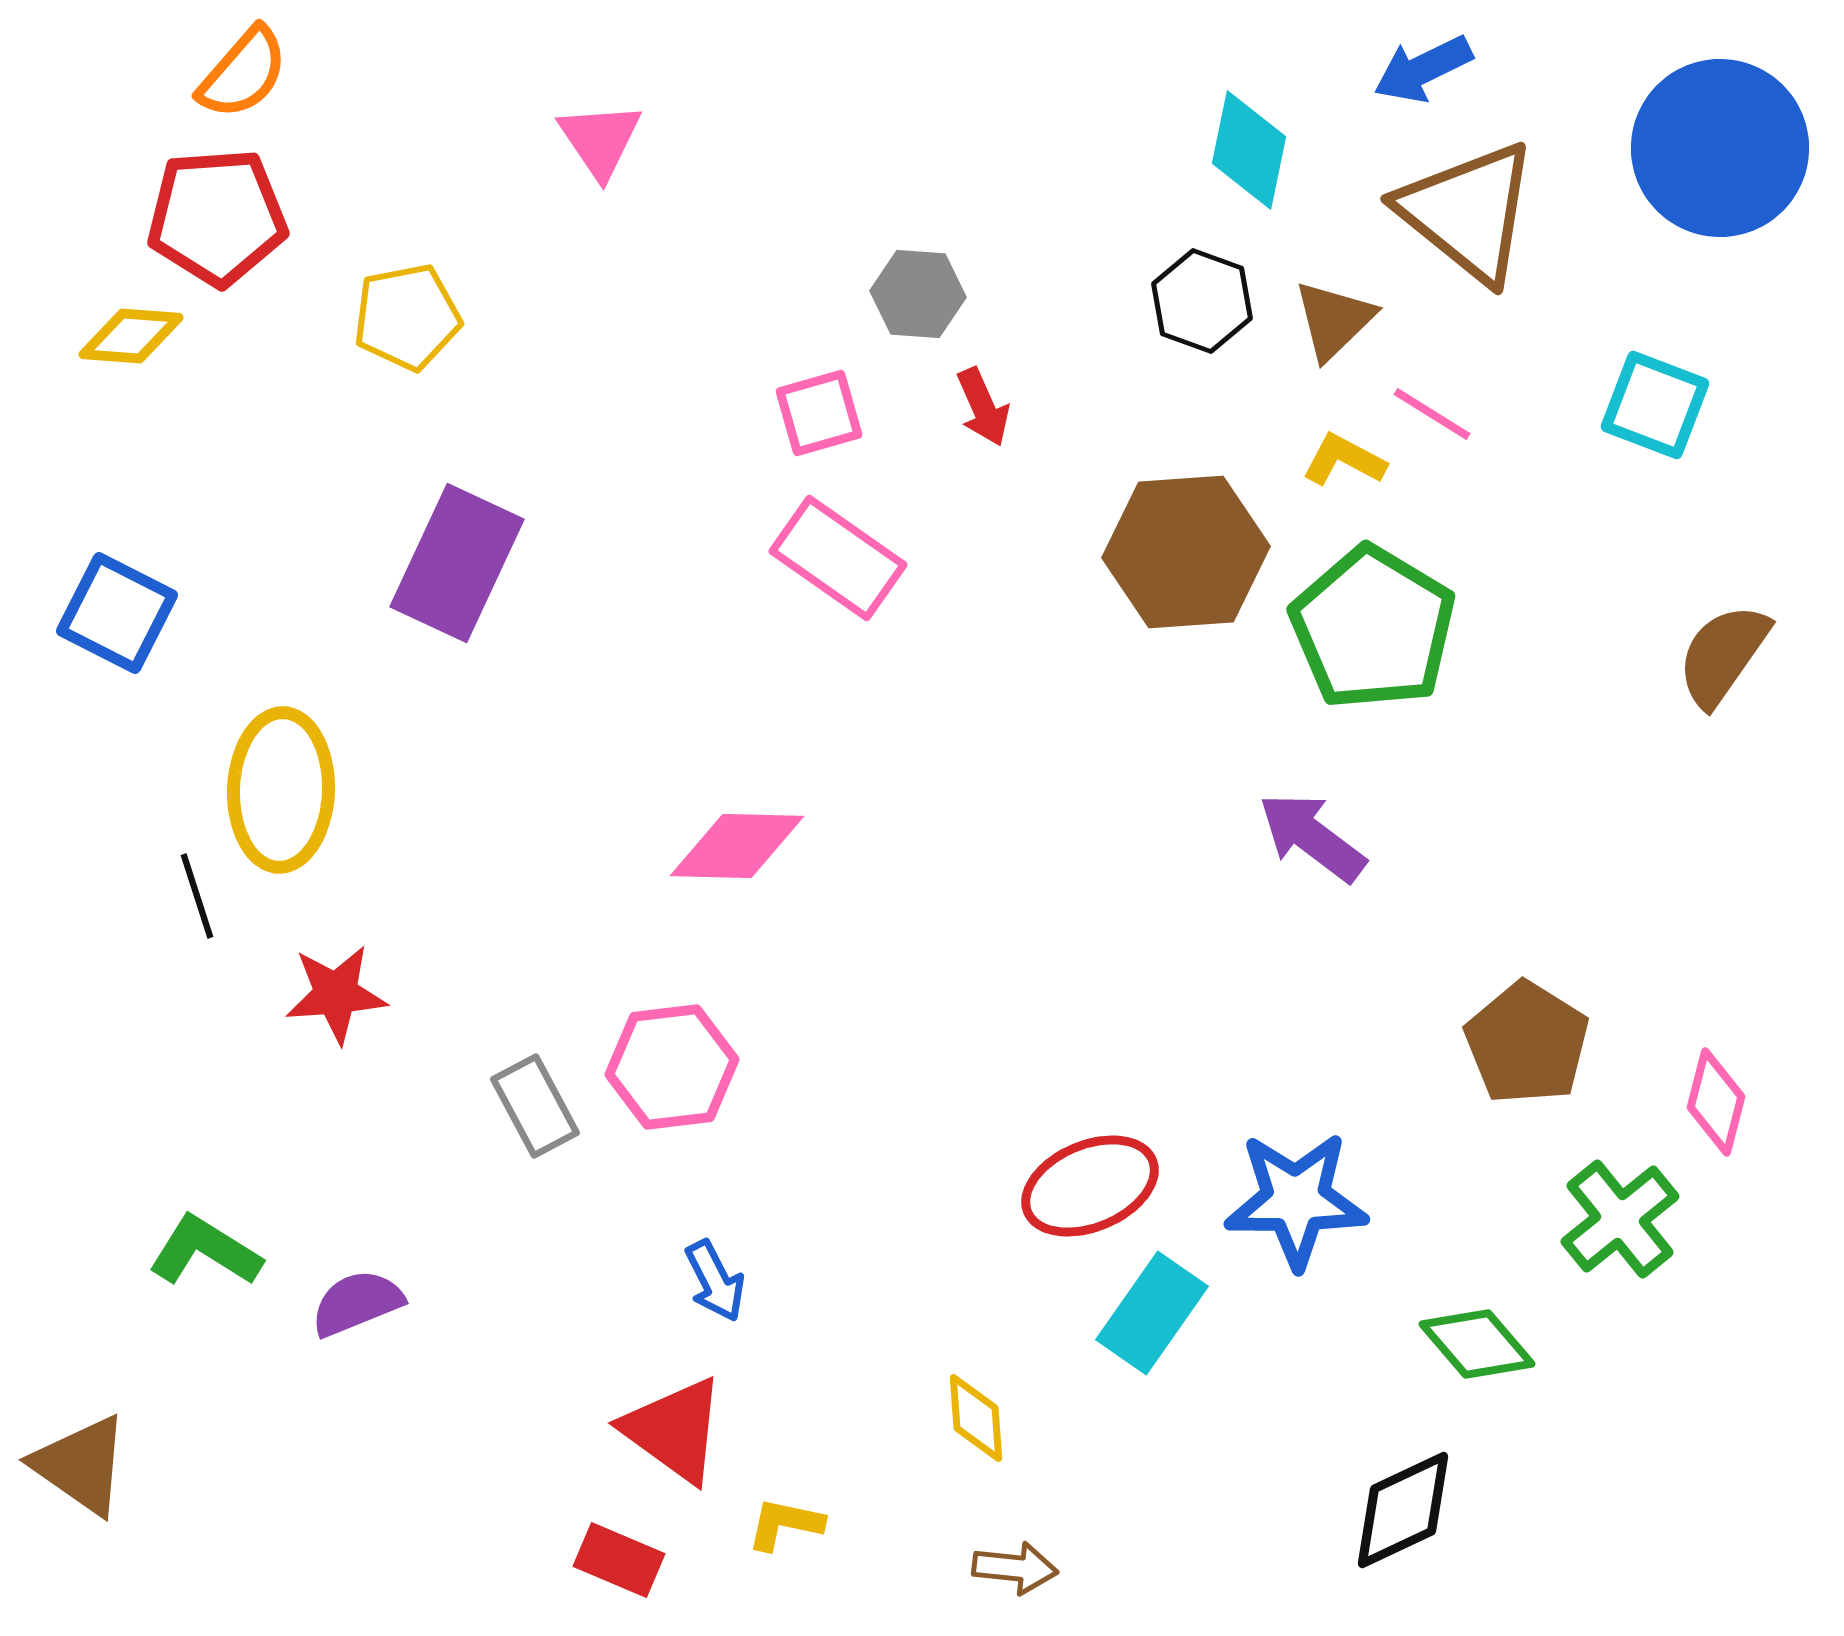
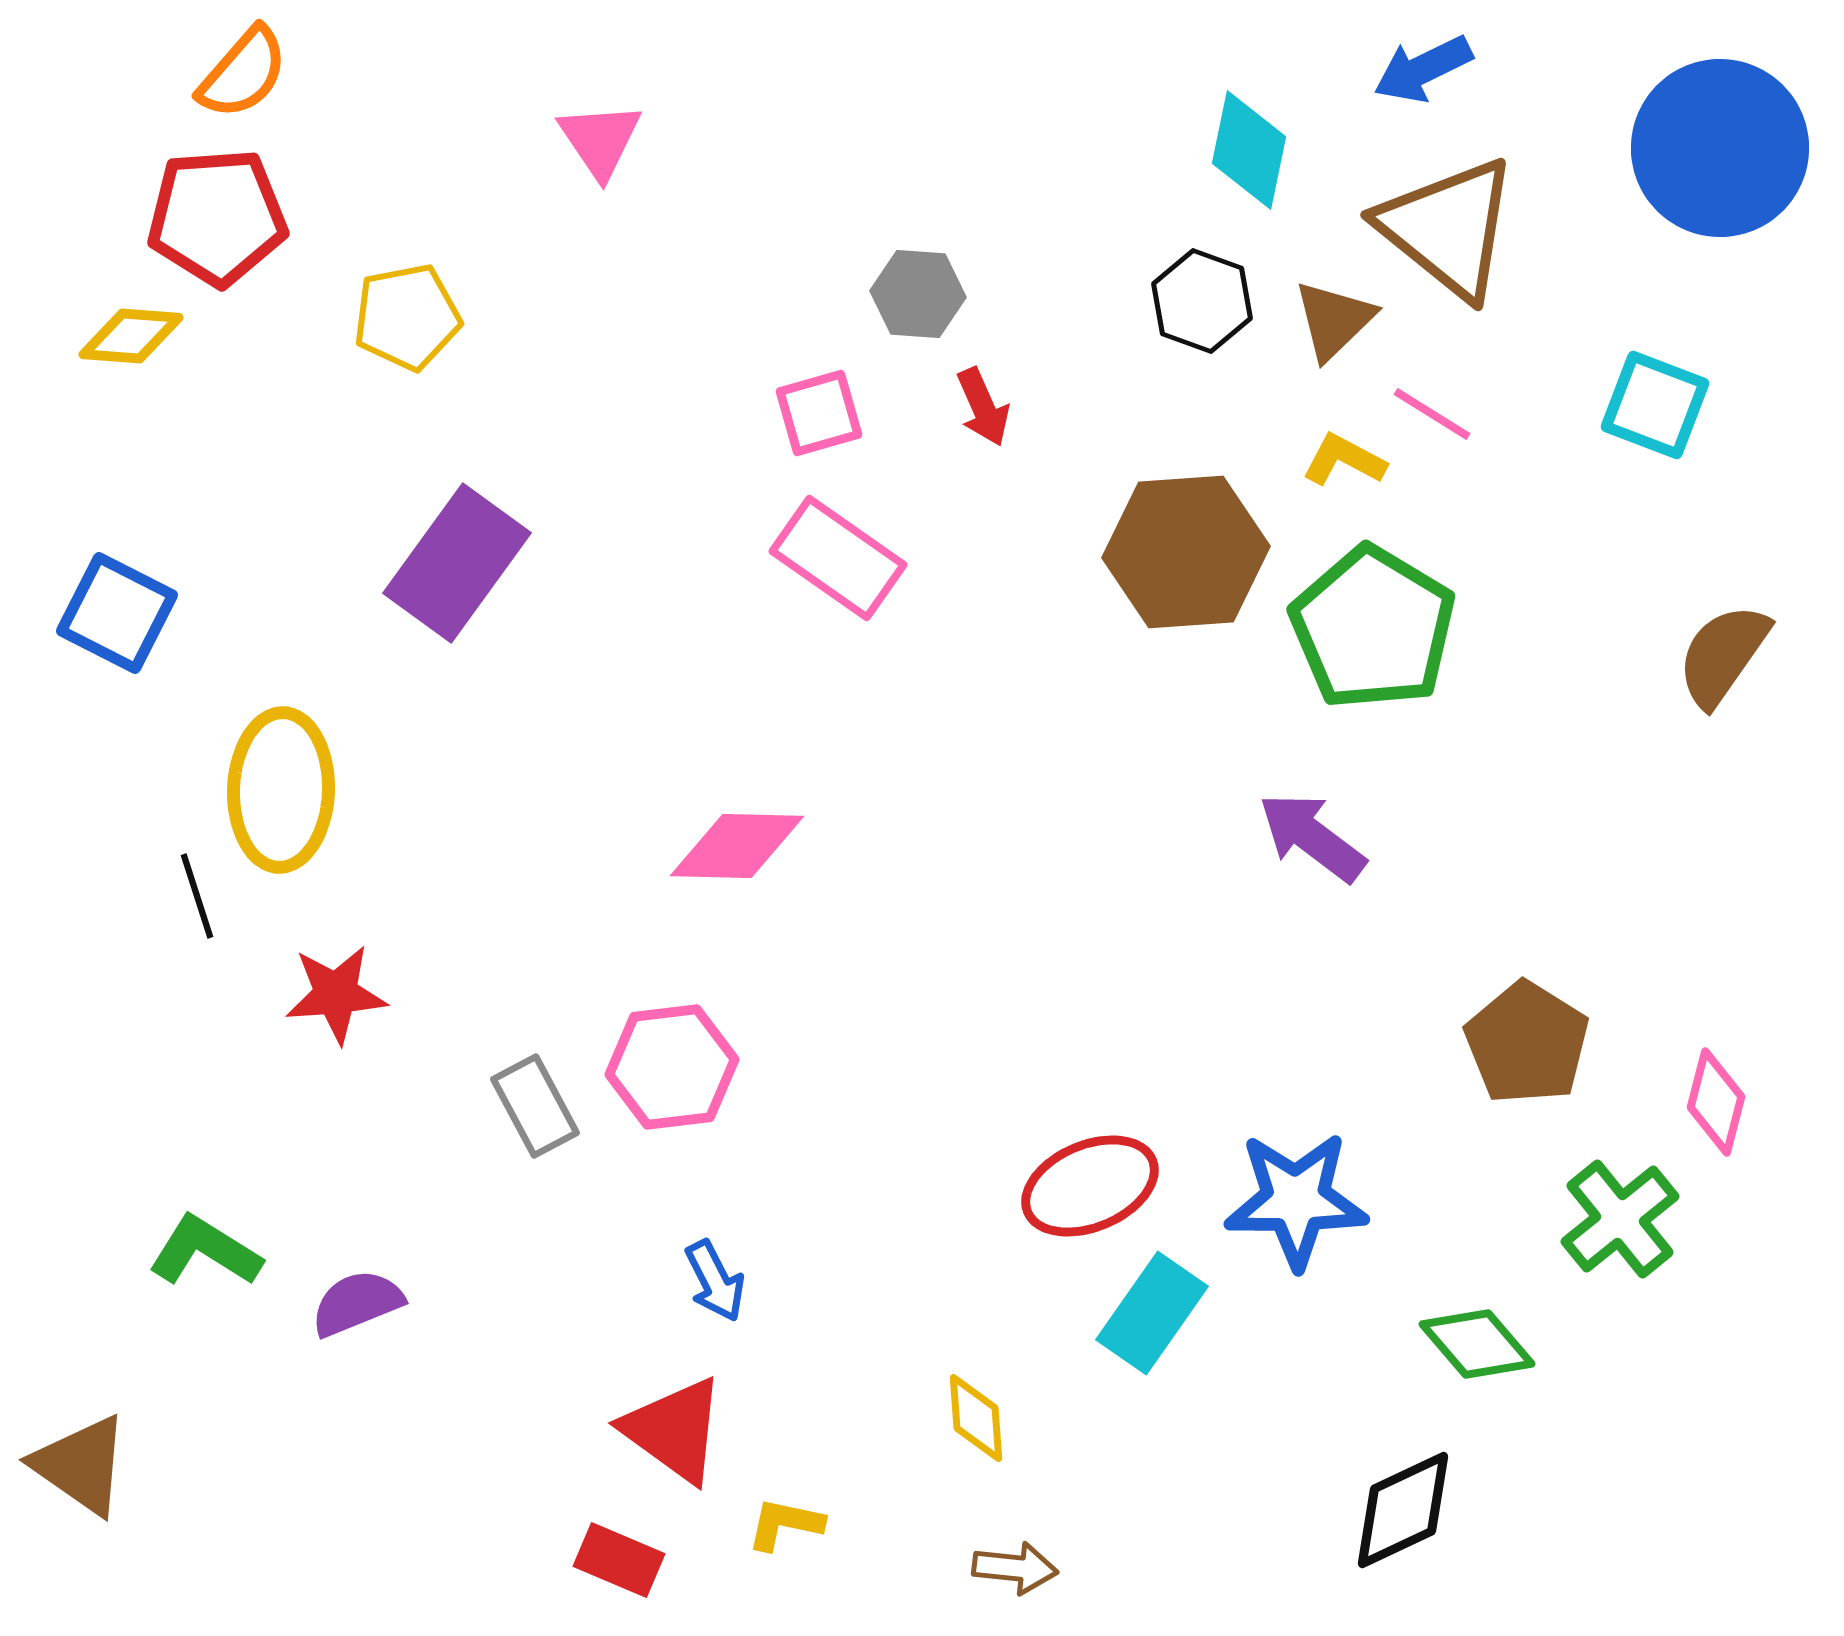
brown triangle at (1468, 212): moved 20 px left, 16 px down
purple rectangle at (457, 563): rotated 11 degrees clockwise
